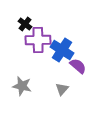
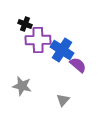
black cross: rotated 16 degrees counterclockwise
purple semicircle: moved 1 px up
gray triangle: moved 1 px right, 11 px down
